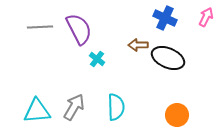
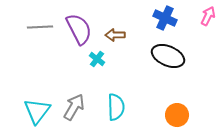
pink arrow: moved 2 px right, 1 px up
brown arrow: moved 23 px left, 10 px up
black ellipse: moved 2 px up
cyan triangle: rotated 48 degrees counterclockwise
